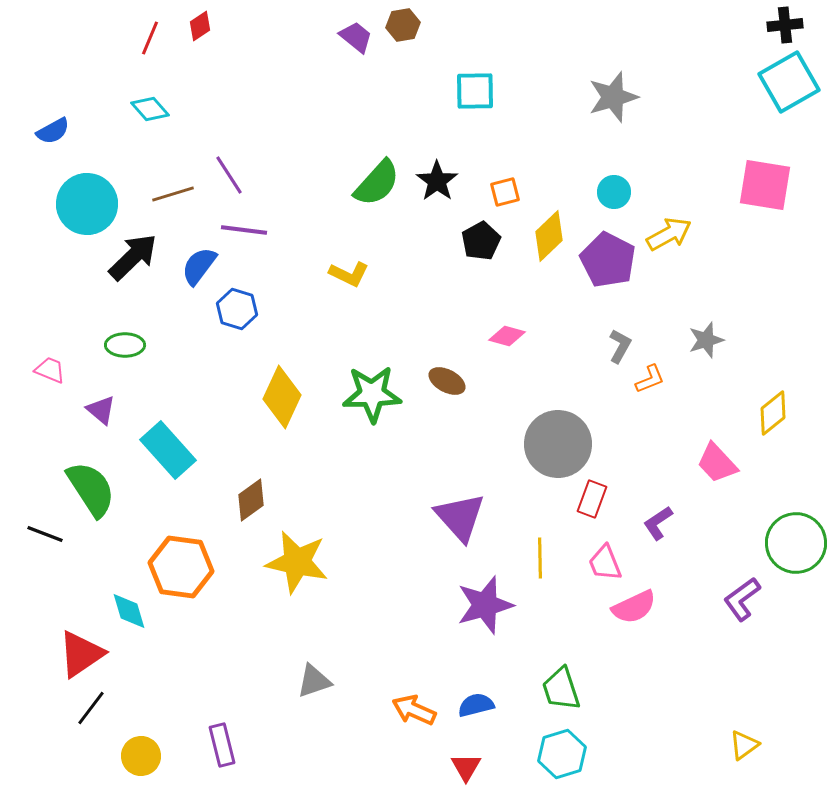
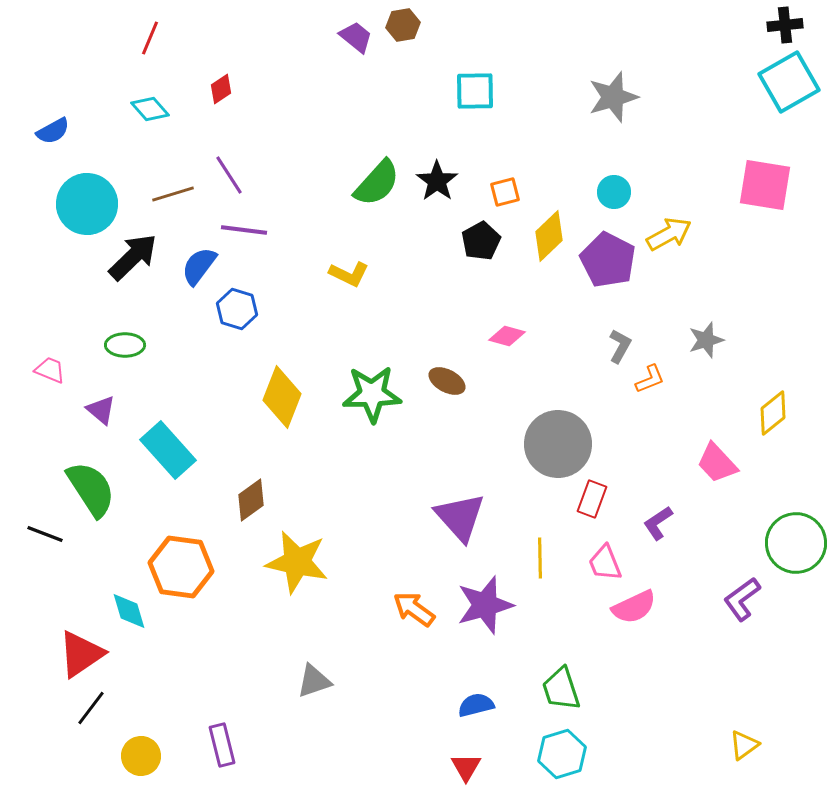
red diamond at (200, 26): moved 21 px right, 63 px down
yellow diamond at (282, 397): rotated 4 degrees counterclockwise
orange arrow at (414, 710): moved 101 px up; rotated 12 degrees clockwise
